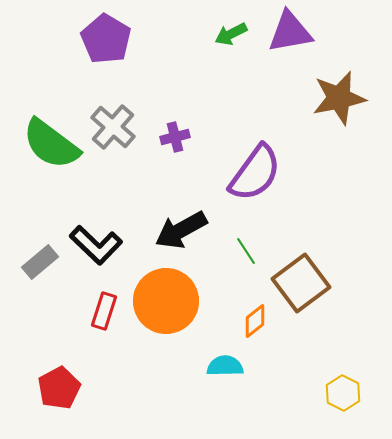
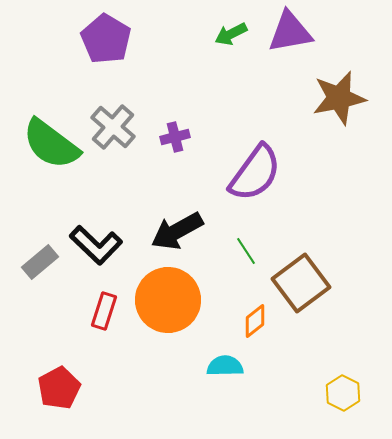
black arrow: moved 4 px left, 1 px down
orange circle: moved 2 px right, 1 px up
